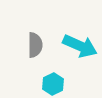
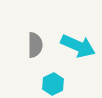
cyan arrow: moved 2 px left
